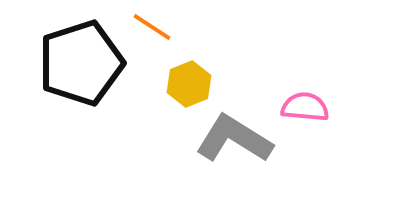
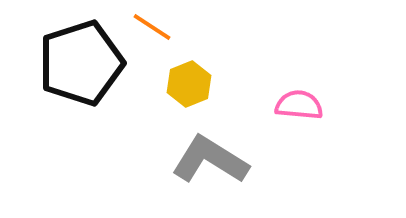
pink semicircle: moved 6 px left, 2 px up
gray L-shape: moved 24 px left, 21 px down
